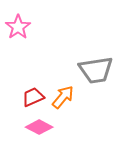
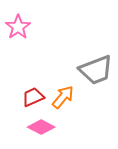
gray trapezoid: rotated 12 degrees counterclockwise
pink diamond: moved 2 px right
